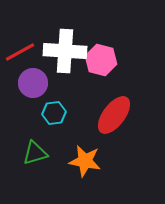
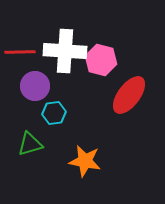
red line: rotated 28 degrees clockwise
purple circle: moved 2 px right, 3 px down
red ellipse: moved 15 px right, 20 px up
green triangle: moved 5 px left, 9 px up
